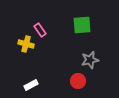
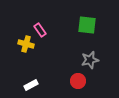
green square: moved 5 px right; rotated 12 degrees clockwise
